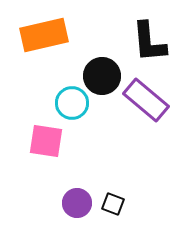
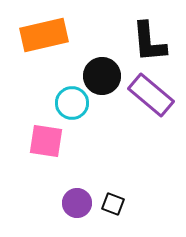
purple rectangle: moved 5 px right, 5 px up
